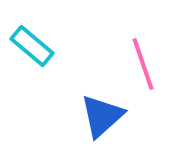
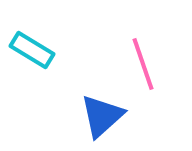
cyan rectangle: moved 4 px down; rotated 9 degrees counterclockwise
